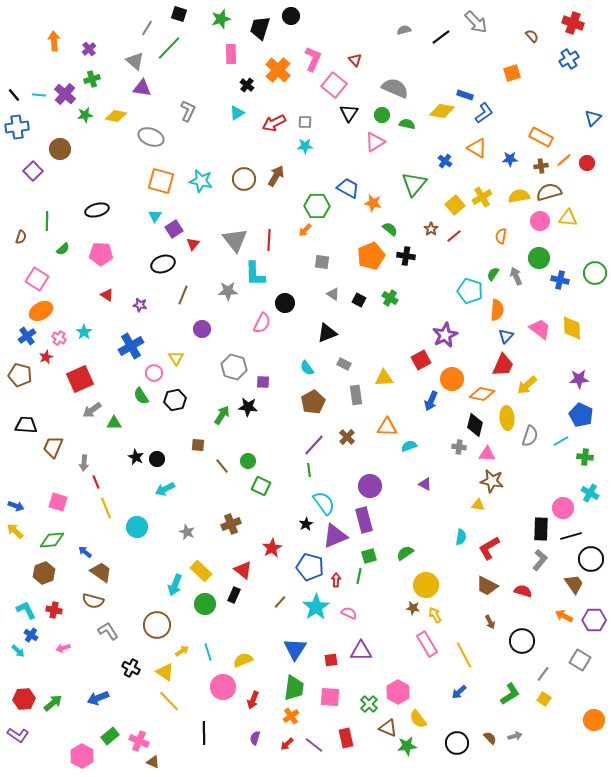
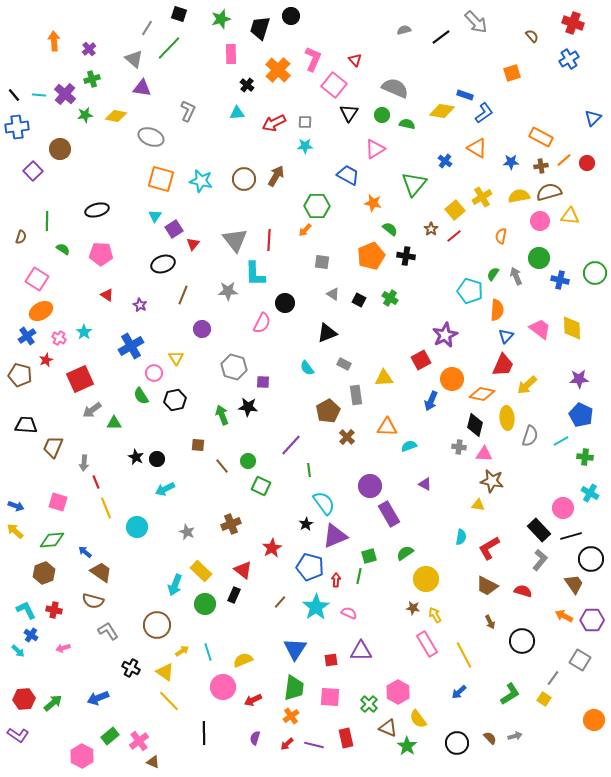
gray triangle at (135, 61): moved 1 px left, 2 px up
cyan triangle at (237, 113): rotated 28 degrees clockwise
pink triangle at (375, 142): moved 7 px down
blue star at (510, 159): moved 1 px right, 3 px down
orange square at (161, 181): moved 2 px up
blue trapezoid at (348, 188): moved 13 px up
yellow square at (455, 205): moved 5 px down
yellow triangle at (568, 218): moved 2 px right, 2 px up
green semicircle at (63, 249): rotated 104 degrees counterclockwise
purple star at (140, 305): rotated 16 degrees clockwise
red star at (46, 357): moved 3 px down
brown pentagon at (313, 402): moved 15 px right, 9 px down
green arrow at (222, 415): rotated 54 degrees counterclockwise
purple line at (314, 445): moved 23 px left
pink triangle at (487, 454): moved 3 px left
purple rectangle at (364, 520): moved 25 px right, 6 px up; rotated 15 degrees counterclockwise
black rectangle at (541, 529): moved 2 px left, 1 px down; rotated 45 degrees counterclockwise
yellow circle at (426, 585): moved 6 px up
purple hexagon at (594, 620): moved 2 px left
gray line at (543, 674): moved 10 px right, 4 px down
red arrow at (253, 700): rotated 42 degrees clockwise
pink cross at (139, 741): rotated 30 degrees clockwise
purple line at (314, 745): rotated 24 degrees counterclockwise
green star at (407, 746): rotated 30 degrees counterclockwise
